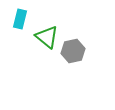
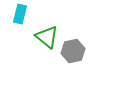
cyan rectangle: moved 5 px up
